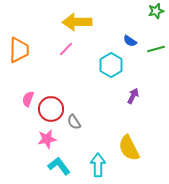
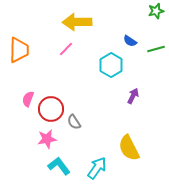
cyan arrow: moved 1 px left, 3 px down; rotated 35 degrees clockwise
